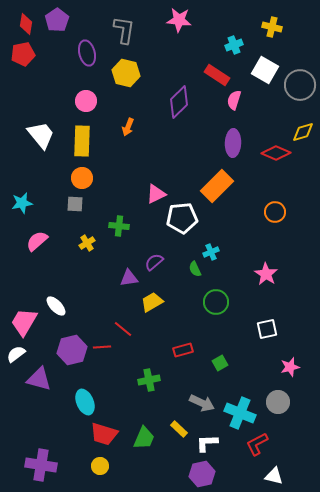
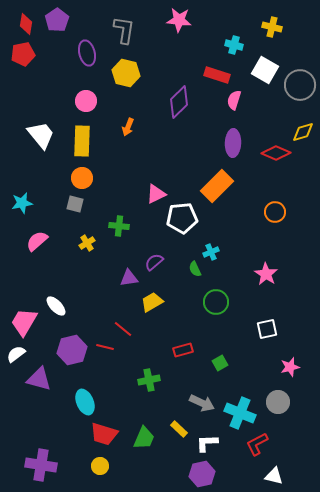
cyan cross at (234, 45): rotated 36 degrees clockwise
red rectangle at (217, 75): rotated 15 degrees counterclockwise
gray square at (75, 204): rotated 12 degrees clockwise
red line at (102, 347): moved 3 px right; rotated 18 degrees clockwise
